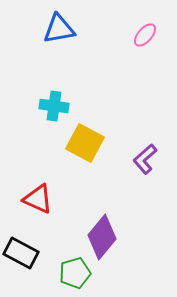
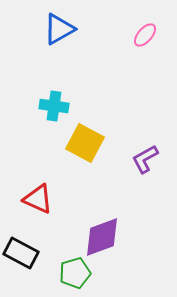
blue triangle: rotated 20 degrees counterclockwise
purple L-shape: rotated 12 degrees clockwise
purple diamond: rotated 30 degrees clockwise
